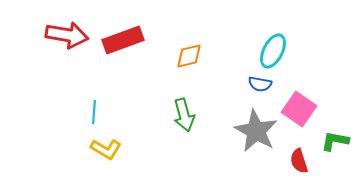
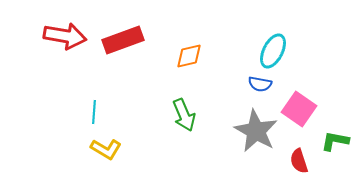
red arrow: moved 2 px left, 1 px down
green arrow: rotated 8 degrees counterclockwise
